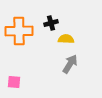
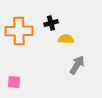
gray arrow: moved 7 px right, 1 px down
